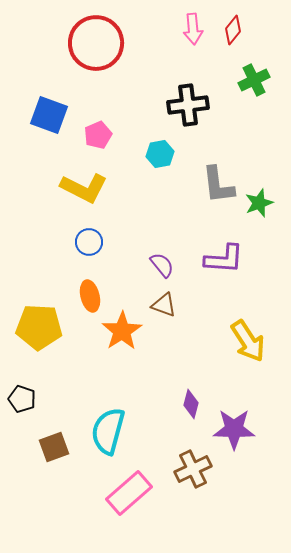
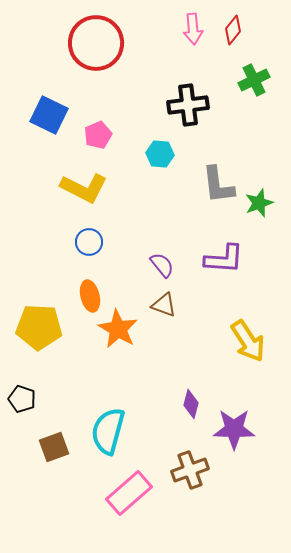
blue square: rotated 6 degrees clockwise
cyan hexagon: rotated 16 degrees clockwise
orange star: moved 4 px left, 2 px up; rotated 9 degrees counterclockwise
brown cross: moved 3 px left, 1 px down; rotated 6 degrees clockwise
